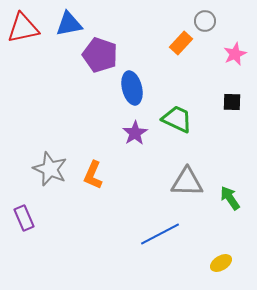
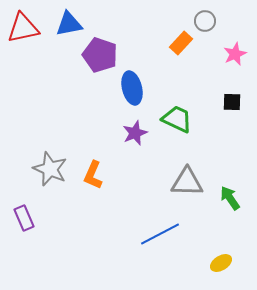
purple star: rotated 10 degrees clockwise
